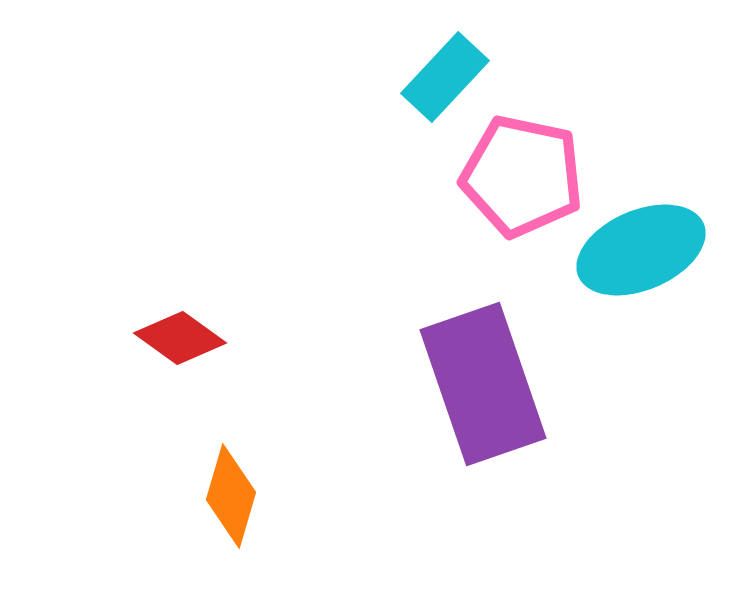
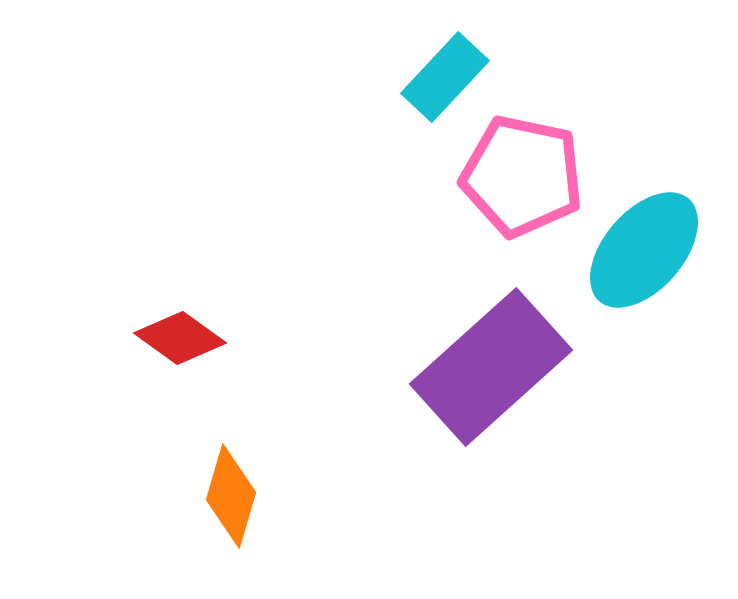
cyan ellipse: moved 3 px right; rotated 26 degrees counterclockwise
purple rectangle: moved 8 px right, 17 px up; rotated 67 degrees clockwise
